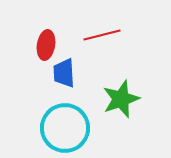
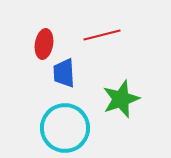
red ellipse: moved 2 px left, 1 px up
